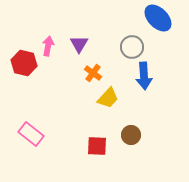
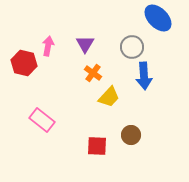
purple triangle: moved 6 px right
yellow trapezoid: moved 1 px right, 1 px up
pink rectangle: moved 11 px right, 14 px up
